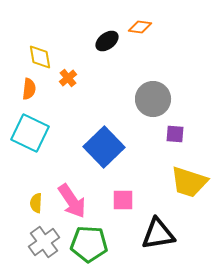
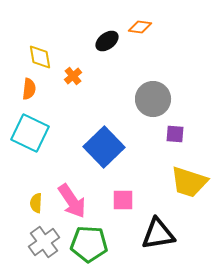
orange cross: moved 5 px right, 2 px up
